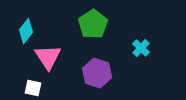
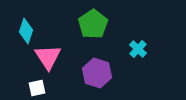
cyan diamond: rotated 20 degrees counterclockwise
cyan cross: moved 3 px left, 1 px down
white square: moved 4 px right; rotated 24 degrees counterclockwise
